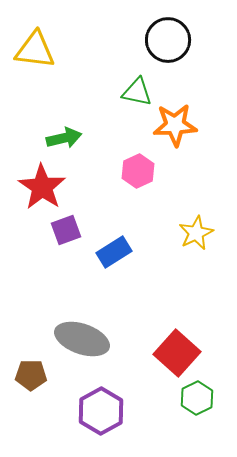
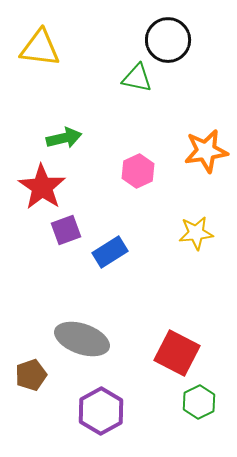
yellow triangle: moved 5 px right, 2 px up
green triangle: moved 14 px up
orange star: moved 31 px right, 26 px down; rotated 6 degrees counterclockwise
yellow star: rotated 20 degrees clockwise
blue rectangle: moved 4 px left
red square: rotated 15 degrees counterclockwise
brown pentagon: rotated 20 degrees counterclockwise
green hexagon: moved 2 px right, 4 px down
